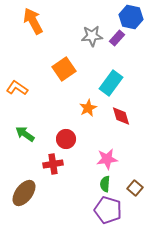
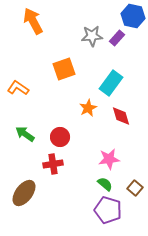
blue hexagon: moved 2 px right, 1 px up
orange square: rotated 15 degrees clockwise
orange L-shape: moved 1 px right
red circle: moved 6 px left, 2 px up
pink star: moved 2 px right
green semicircle: rotated 126 degrees clockwise
